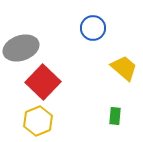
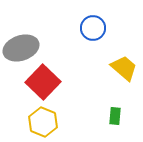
yellow hexagon: moved 5 px right, 1 px down; rotated 16 degrees counterclockwise
